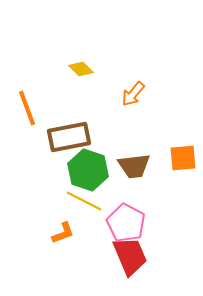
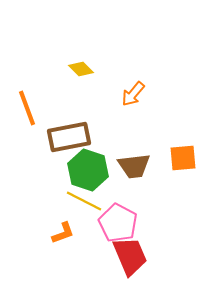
pink pentagon: moved 8 px left
